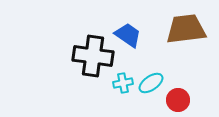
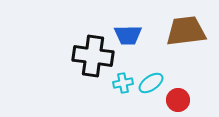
brown trapezoid: moved 2 px down
blue trapezoid: rotated 144 degrees clockwise
